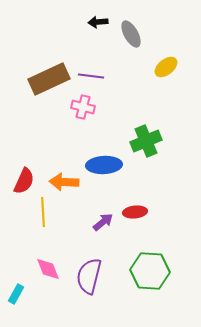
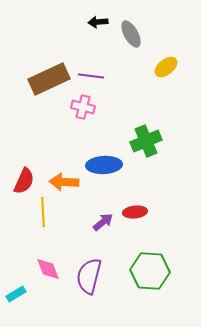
cyan rectangle: rotated 30 degrees clockwise
